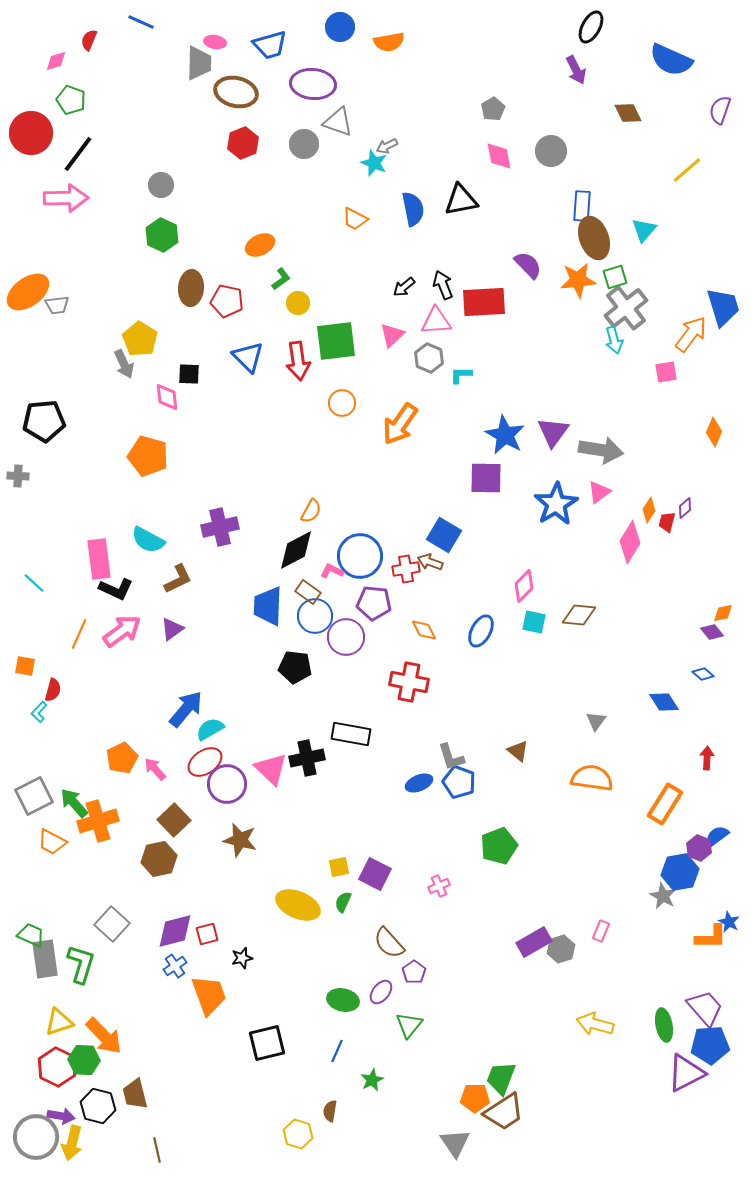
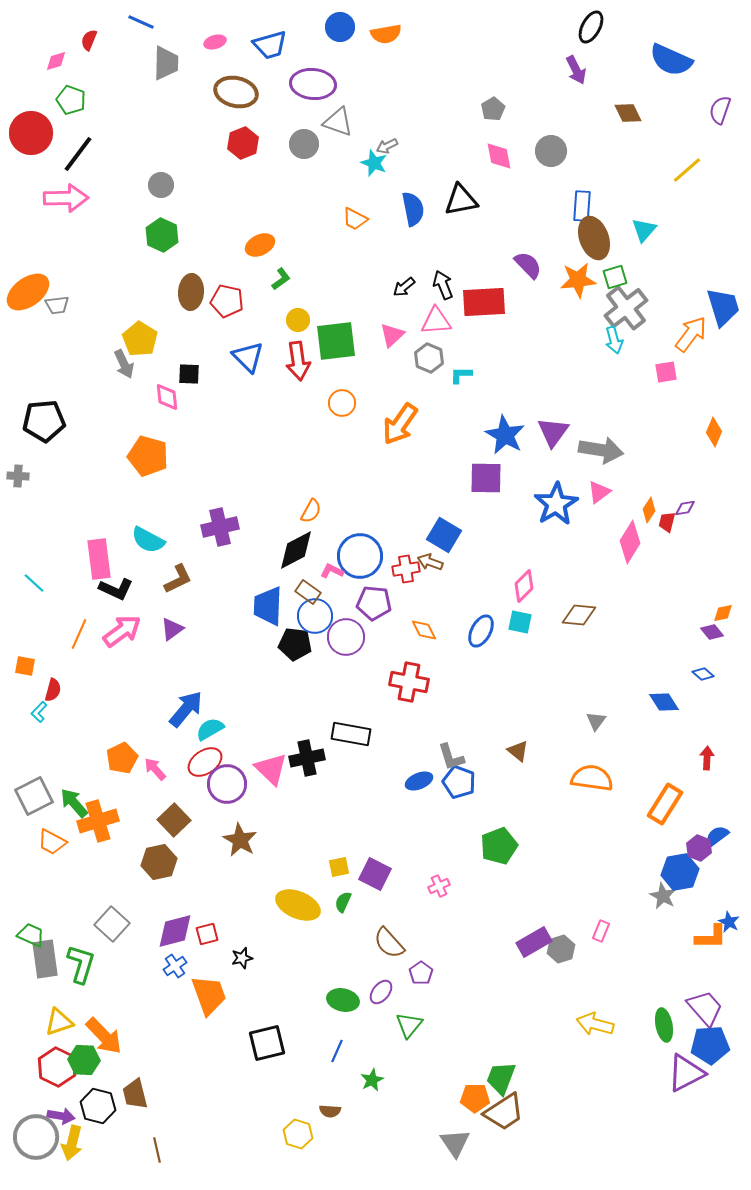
pink ellipse at (215, 42): rotated 25 degrees counterclockwise
orange semicircle at (389, 42): moved 3 px left, 8 px up
gray trapezoid at (199, 63): moved 33 px left
brown ellipse at (191, 288): moved 4 px down
yellow circle at (298, 303): moved 17 px down
purple diamond at (685, 508): rotated 30 degrees clockwise
cyan square at (534, 622): moved 14 px left
black pentagon at (295, 667): moved 23 px up
blue ellipse at (419, 783): moved 2 px up
brown star at (240, 840): rotated 16 degrees clockwise
brown hexagon at (159, 859): moved 3 px down
purple pentagon at (414, 972): moved 7 px right, 1 px down
brown semicircle at (330, 1111): rotated 95 degrees counterclockwise
